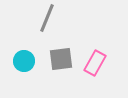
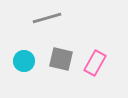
gray line: rotated 52 degrees clockwise
gray square: rotated 20 degrees clockwise
